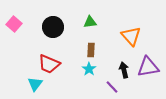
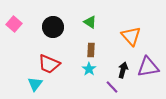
green triangle: rotated 40 degrees clockwise
black arrow: moved 1 px left; rotated 28 degrees clockwise
